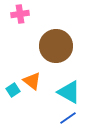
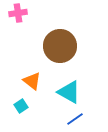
pink cross: moved 2 px left, 1 px up
brown circle: moved 4 px right
cyan square: moved 8 px right, 16 px down
blue line: moved 7 px right, 1 px down
